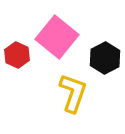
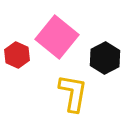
yellow L-shape: rotated 9 degrees counterclockwise
